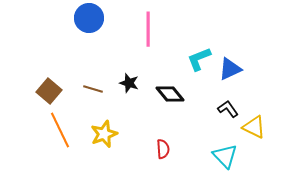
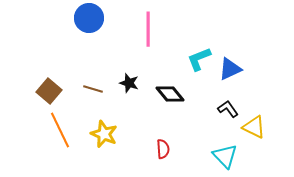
yellow star: rotated 28 degrees counterclockwise
